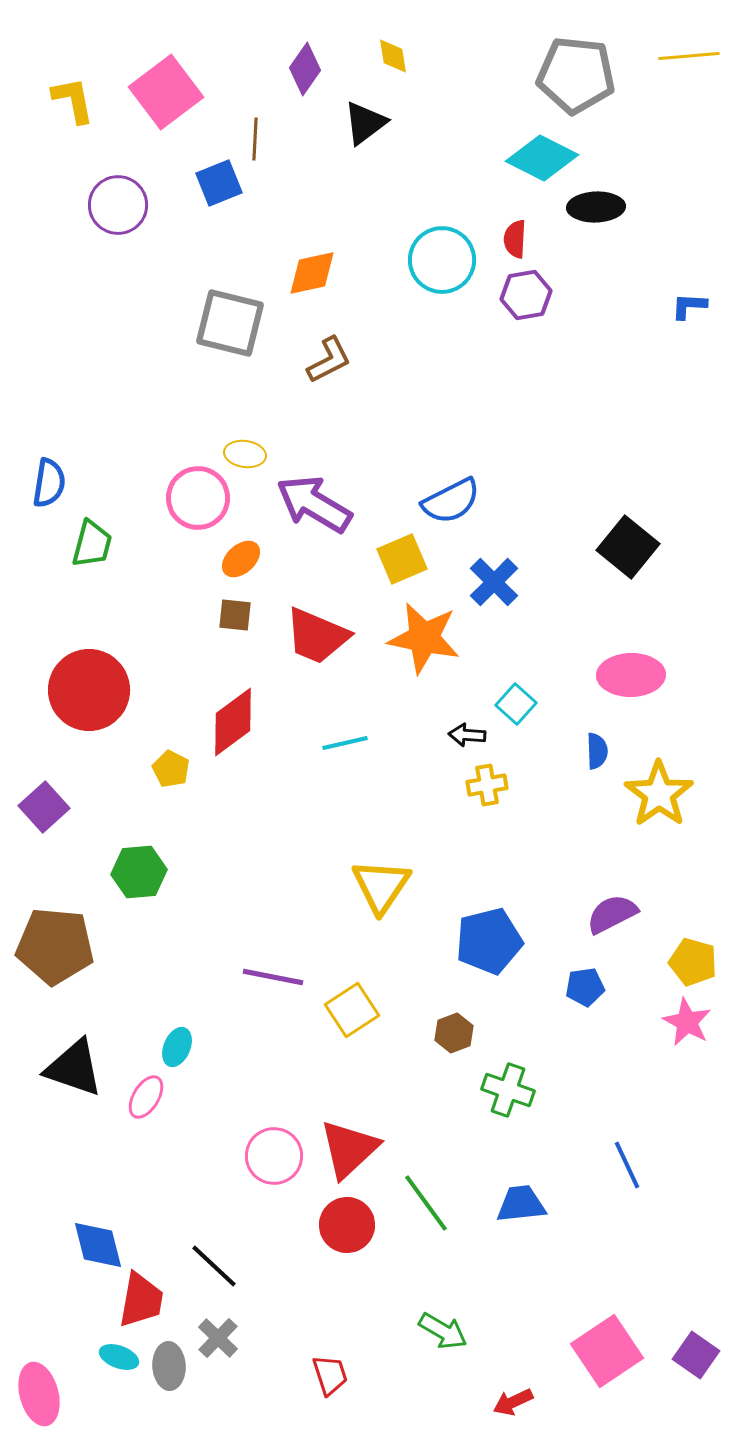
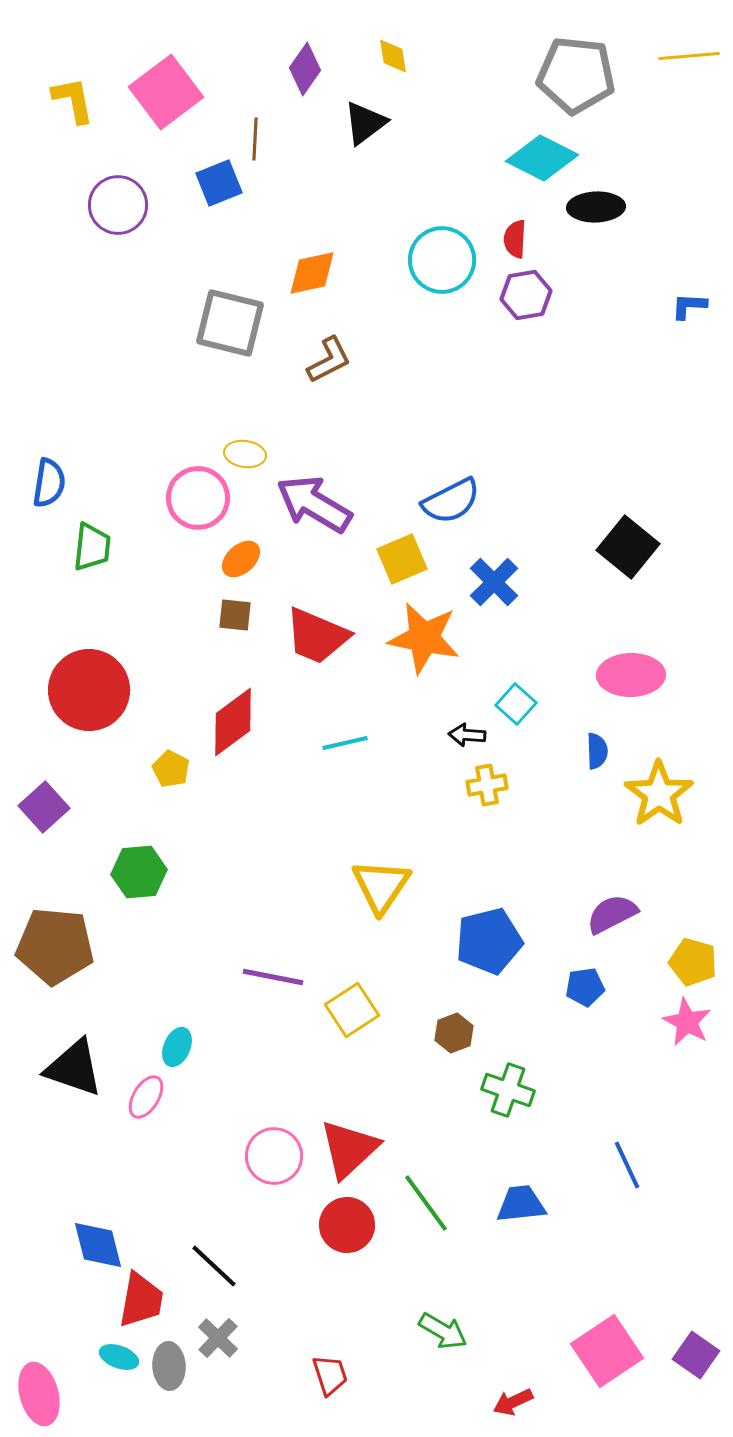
green trapezoid at (92, 544): moved 3 px down; rotated 9 degrees counterclockwise
